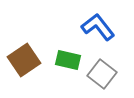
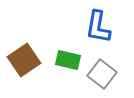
blue L-shape: rotated 132 degrees counterclockwise
